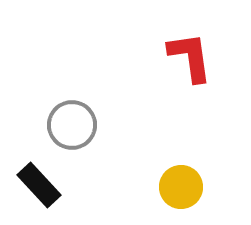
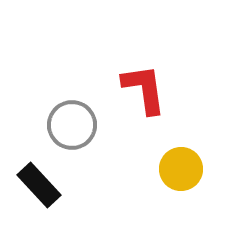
red L-shape: moved 46 px left, 32 px down
yellow circle: moved 18 px up
